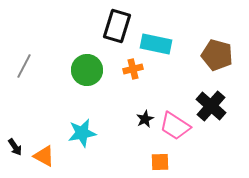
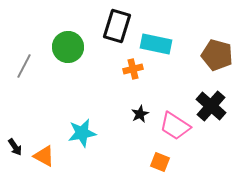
green circle: moved 19 px left, 23 px up
black star: moved 5 px left, 5 px up
orange square: rotated 24 degrees clockwise
